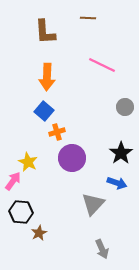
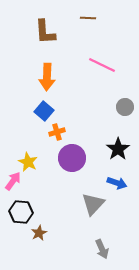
black star: moved 3 px left, 4 px up
